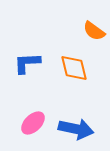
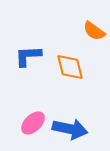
blue L-shape: moved 1 px right, 7 px up
orange diamond: moved 4 px left, 1 px up
blue arrow: moved 6 px left
